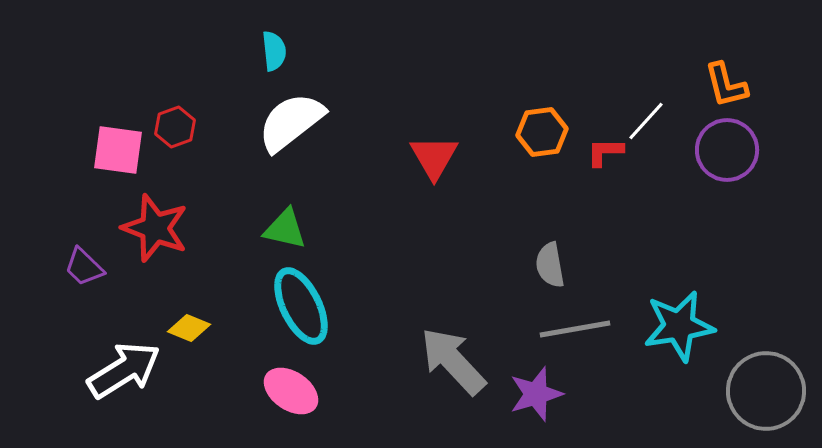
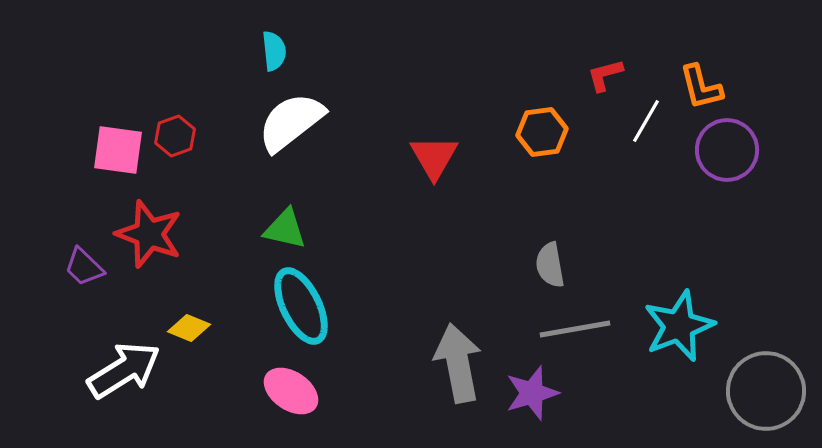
orange L-shape: moved 25 px left, 2 px down
white line: rotated 12 degrees counterclockwise
red hexagon: moved 9 px down
red L-shape: moved 77 px up; rotated 15 degrees counterclockwise
red star: moved 6 px left, 6 px down
cyan star: rotated 12 degrees counterclockwise
gray arrow: moved 5 px right, 2 px down; rotated 32 degrees clockwise
purple star: moved 4 px left, 1 px up
